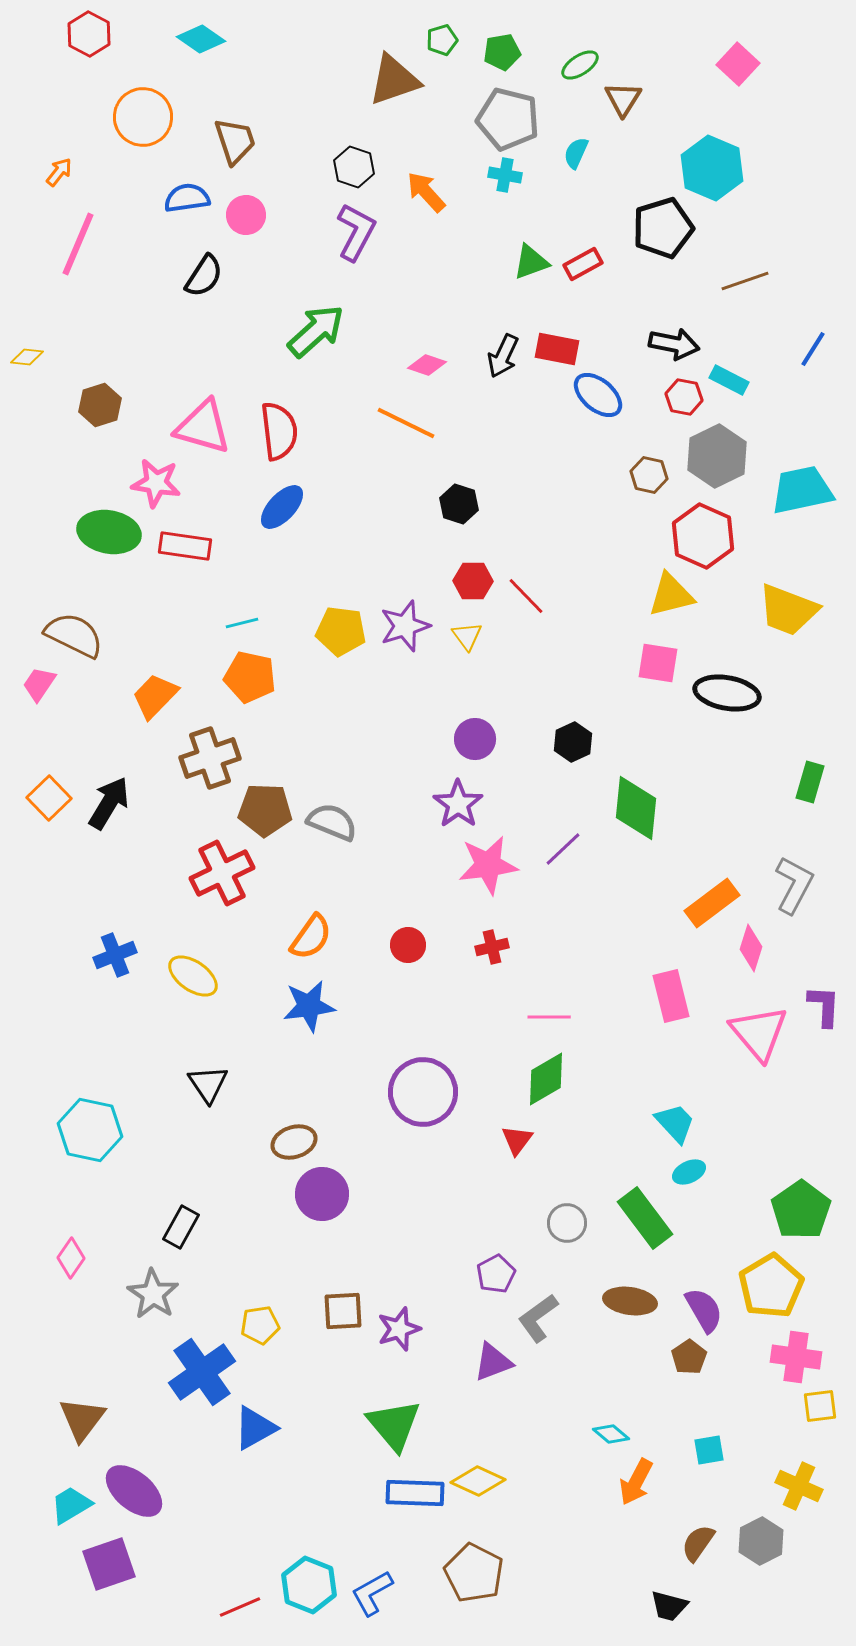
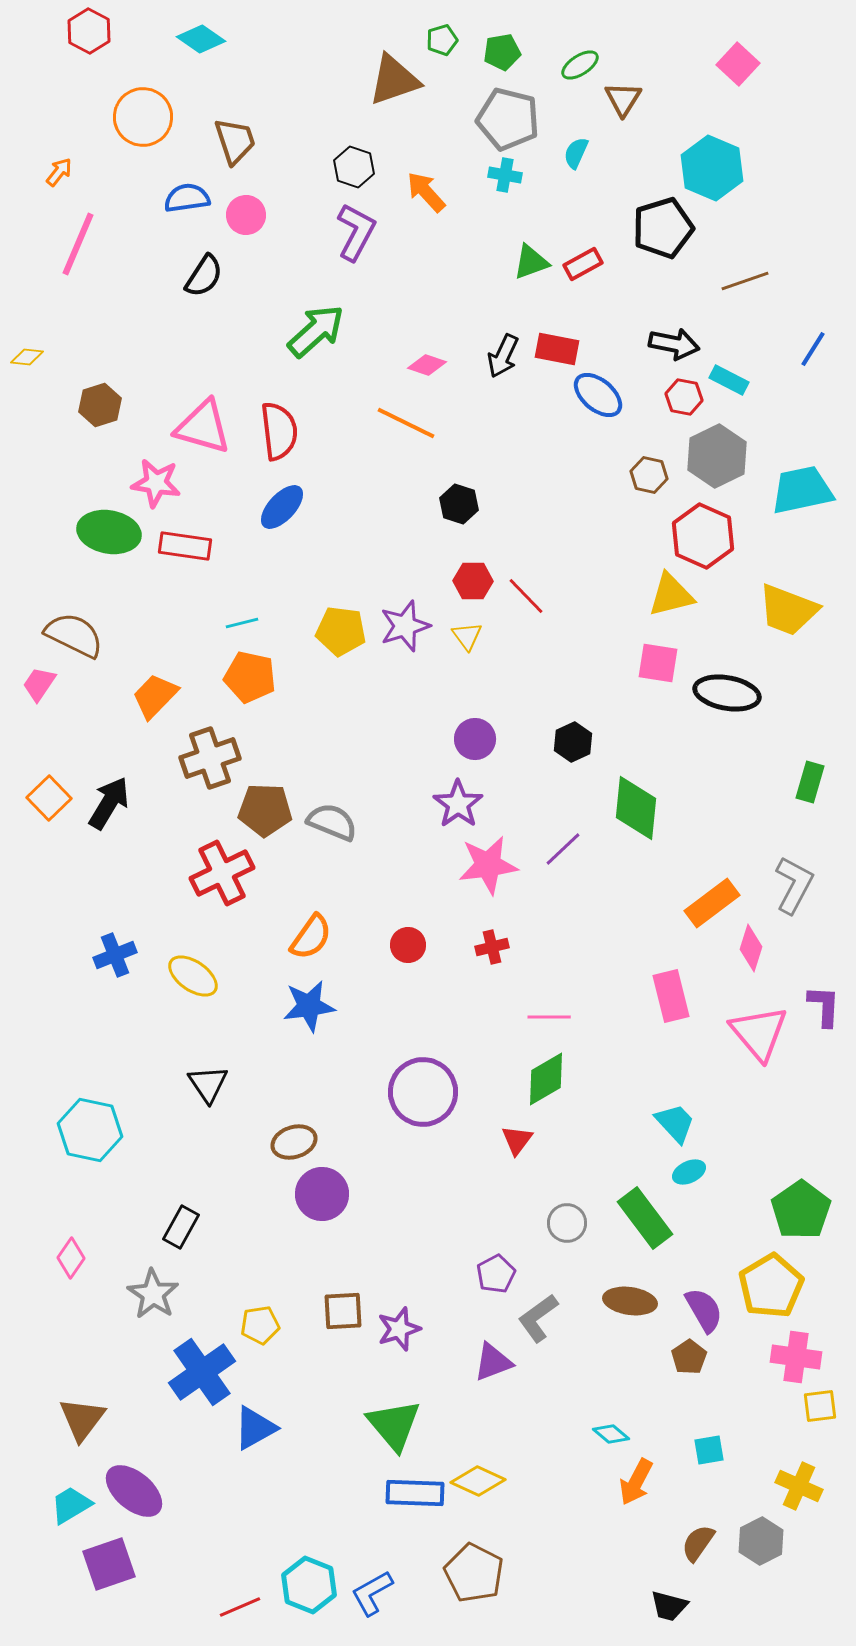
red hexagon at (89, 34): moved 3 px up
